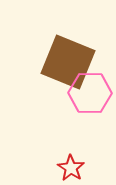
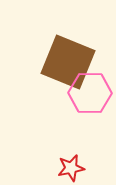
red star: rotated 28 degrees clockwise
